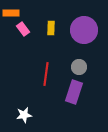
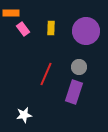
purple circle: moved 2 px right, 1 px down
red line: rotated 15 degrees clockwise
